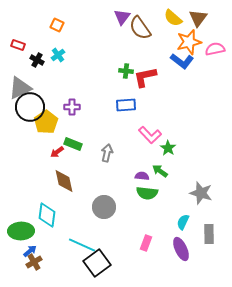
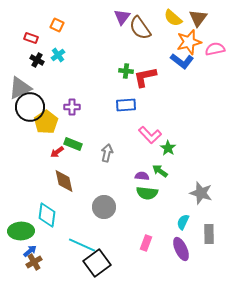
red rectangle: moved 13 px right, 7 px up
